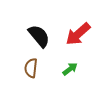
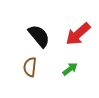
brown semicircle: moved 1 px left, 1 px up
